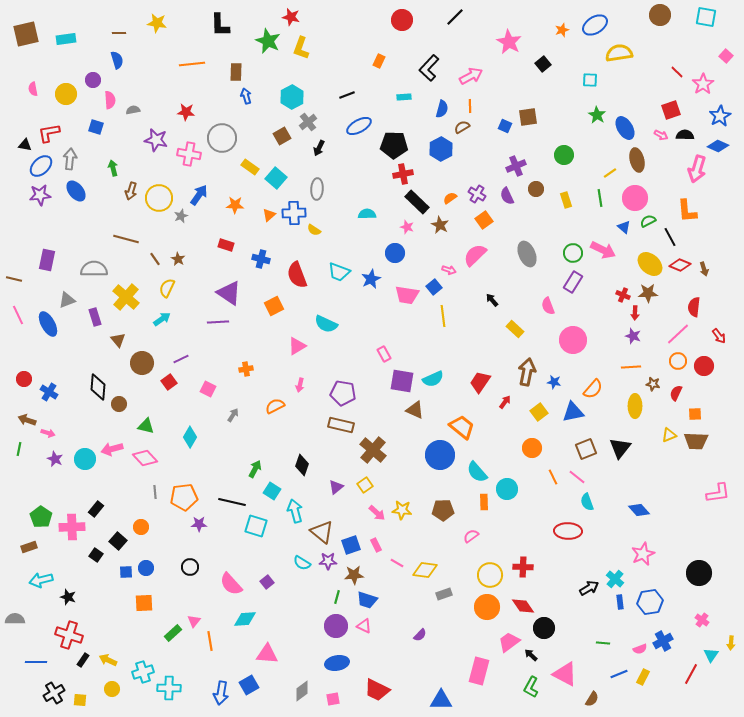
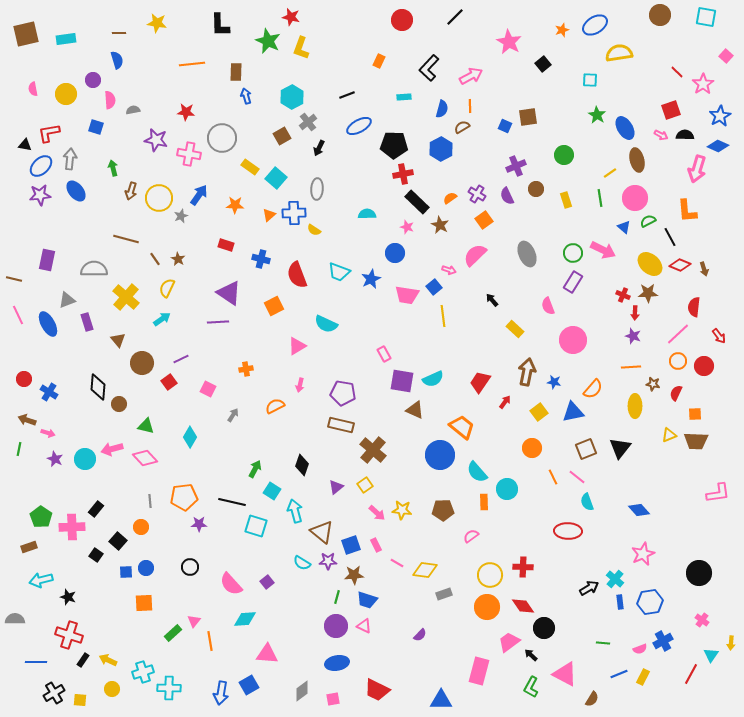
purple rectangle at (95, 317): moved 8 px left, 5 px down
gray line at (155, 492): moved 5 px left, 9 px down
